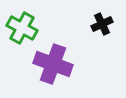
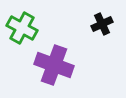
purple cross: moved 1 px right, 1 px down
